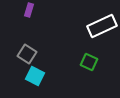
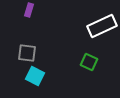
gray square: moved 1 px up; rotated 24 degrees counterclockwise
